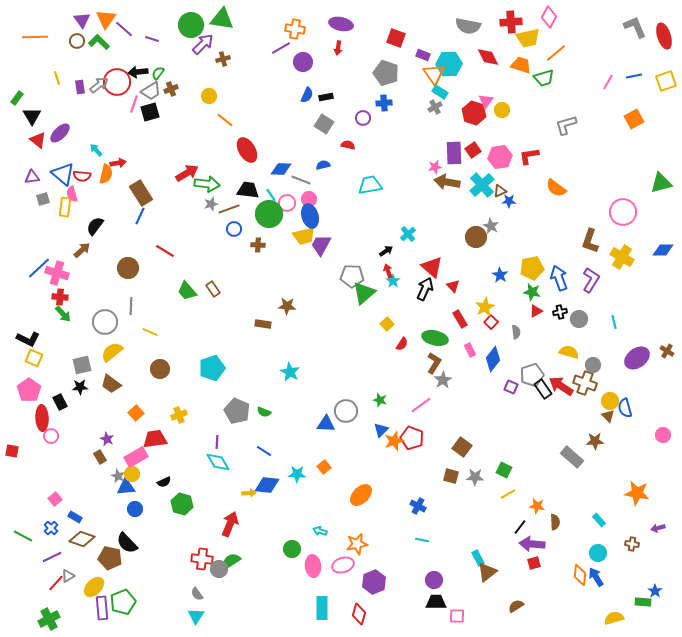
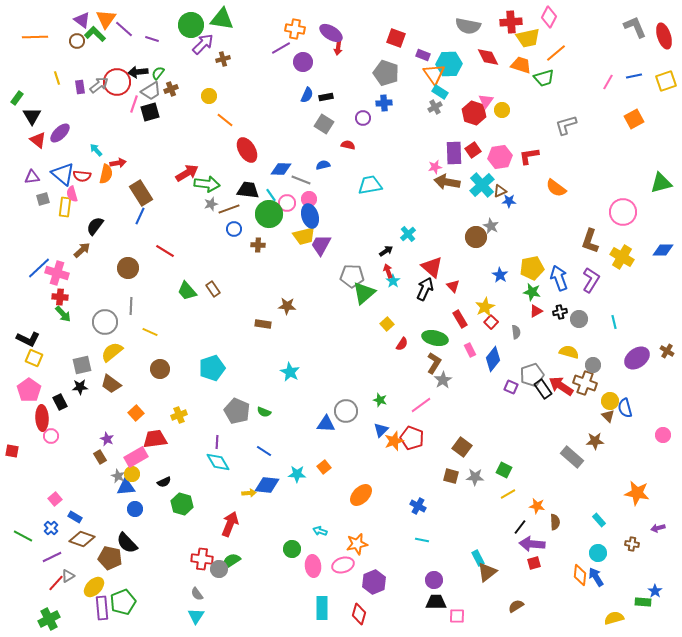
purple triangle at (82, 20): rotated 18 degrees counterclockwise
purple ellipse at (341, 24): moved 10 px left, 9 px down; rotated 20 degrees clockwise
green L-shape at (99, 42): moved 4 px left, 8 px up
